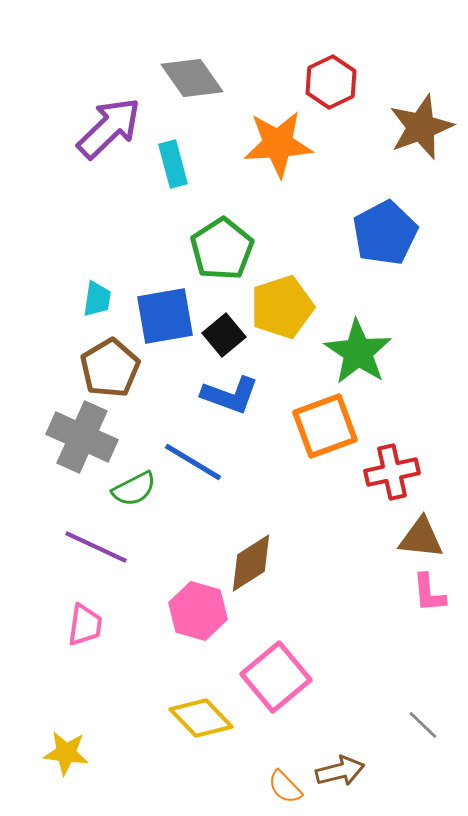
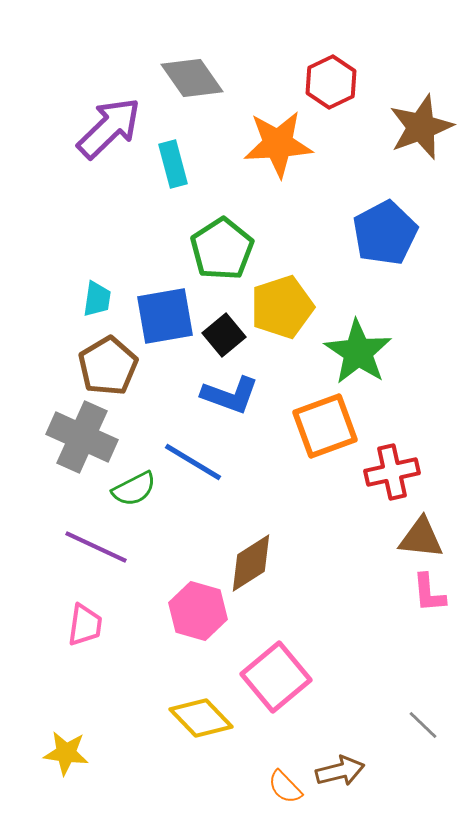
brown pentagon: moved 2 px left, 2 px up
